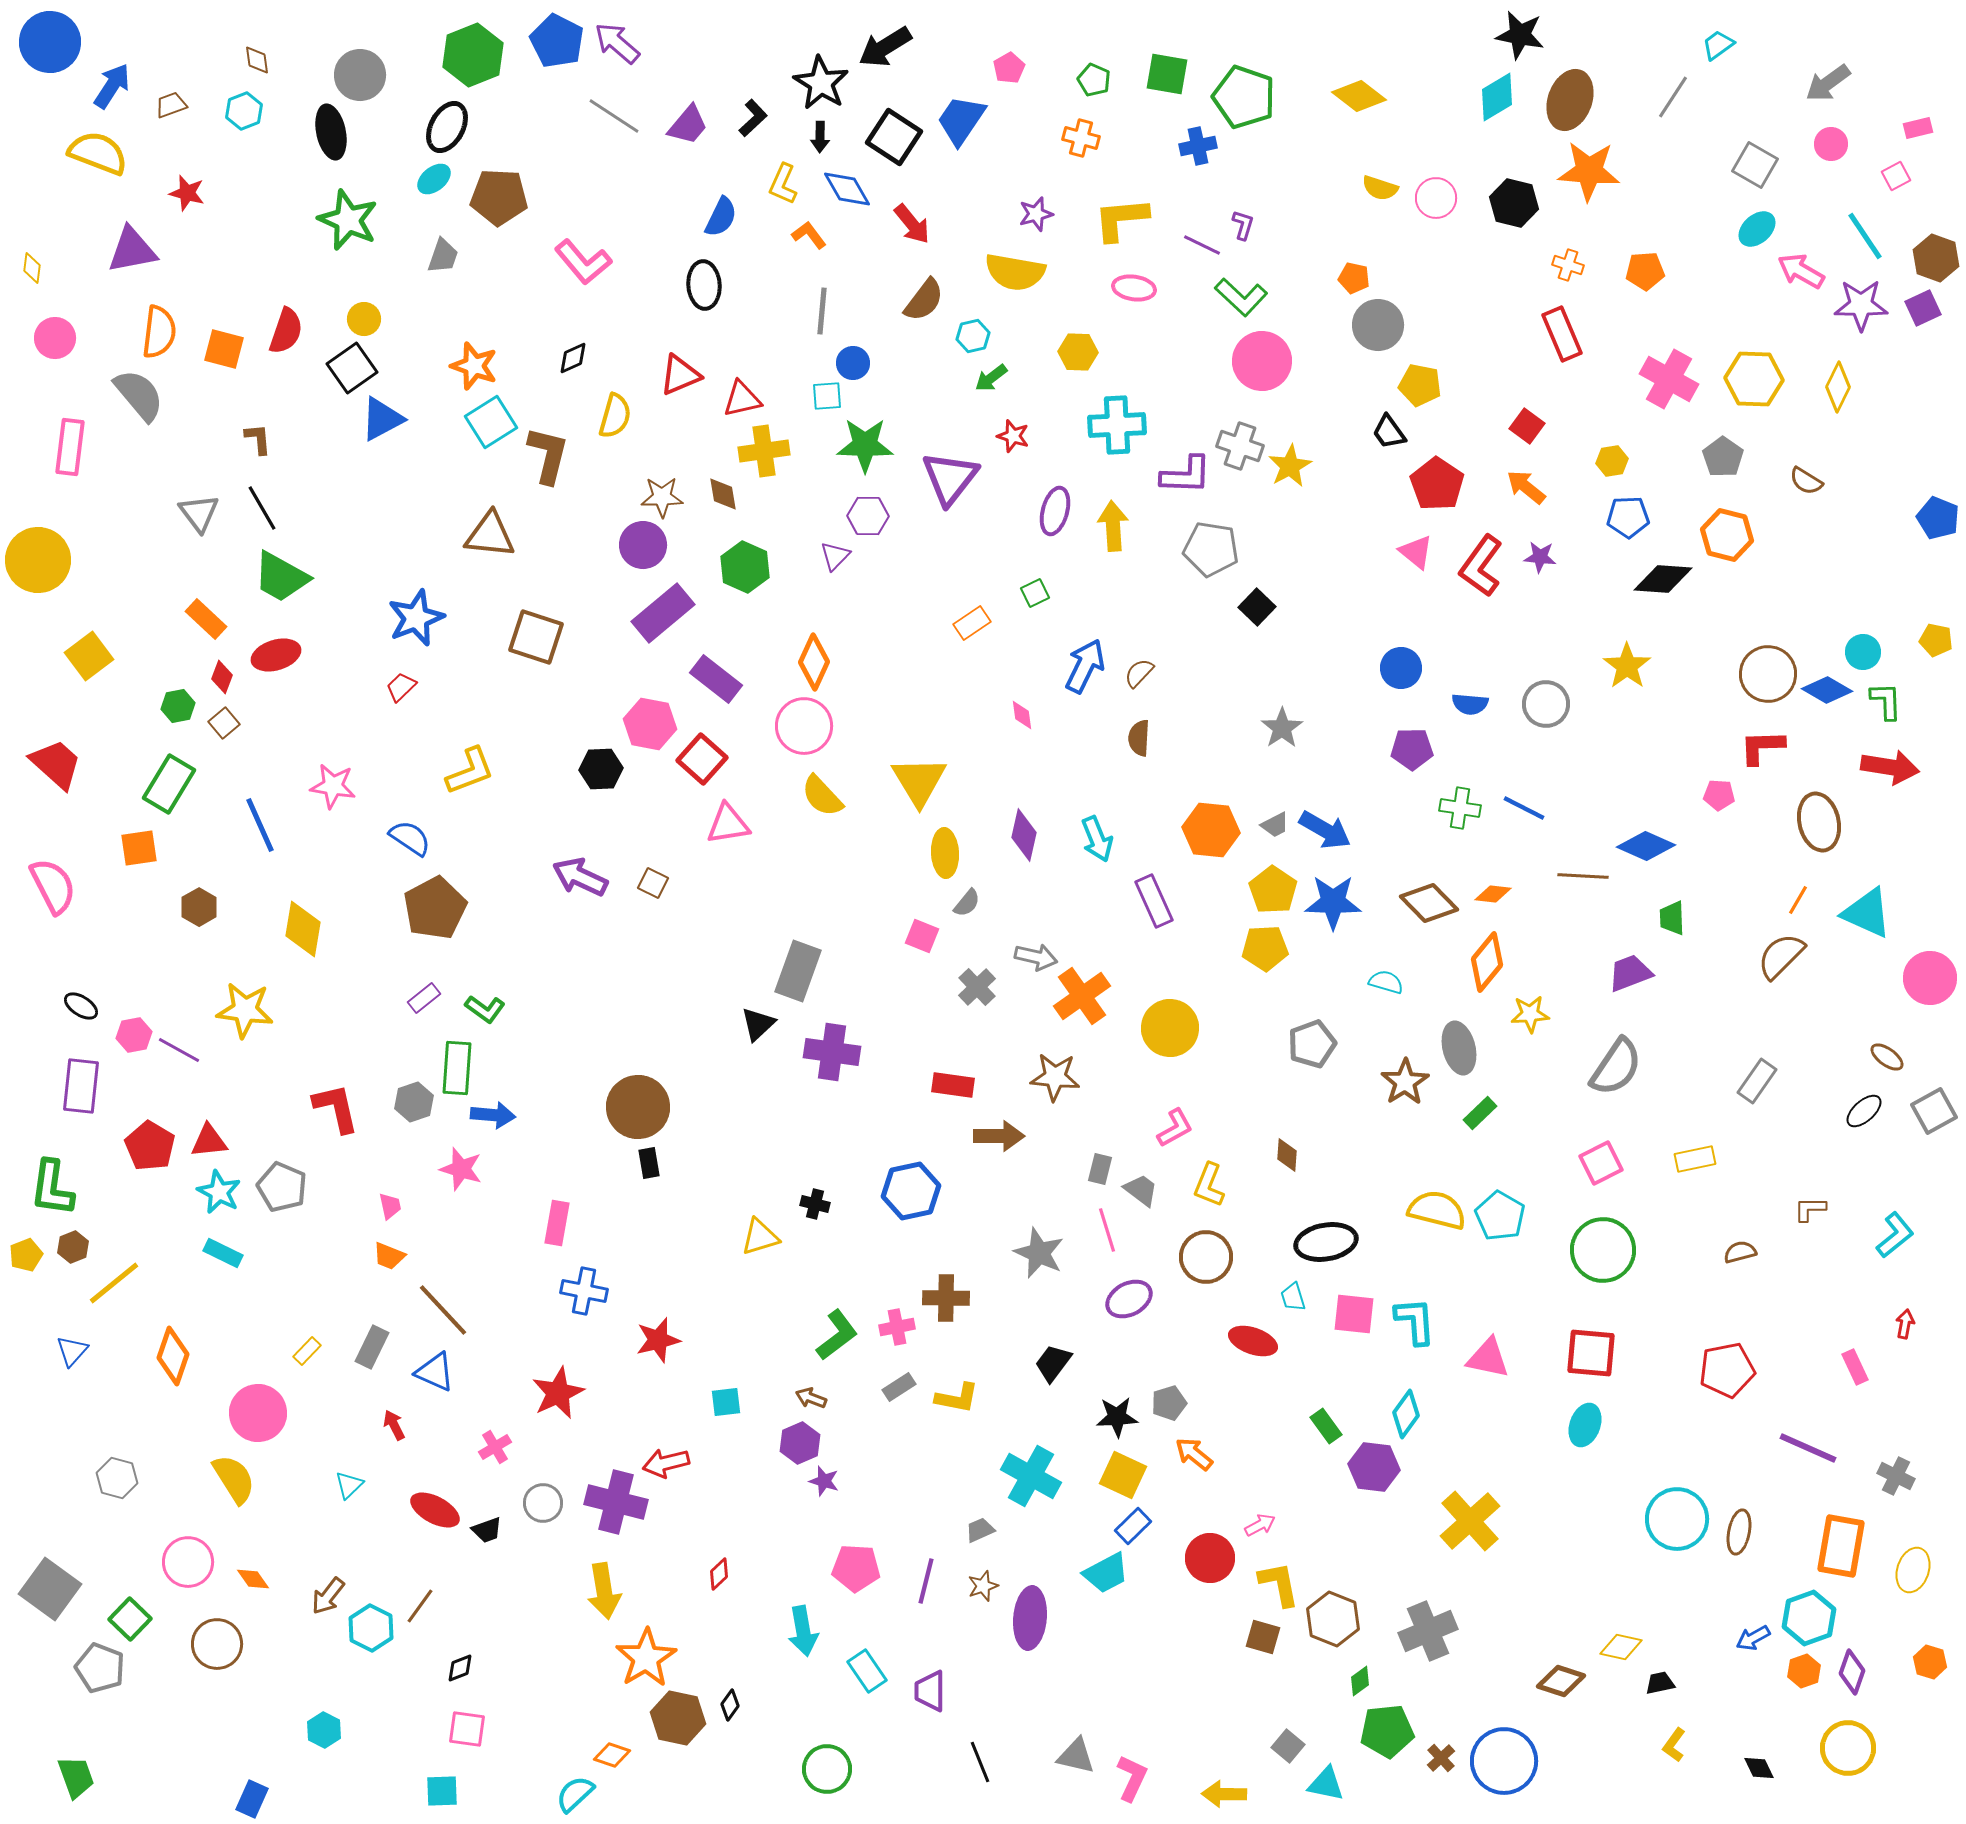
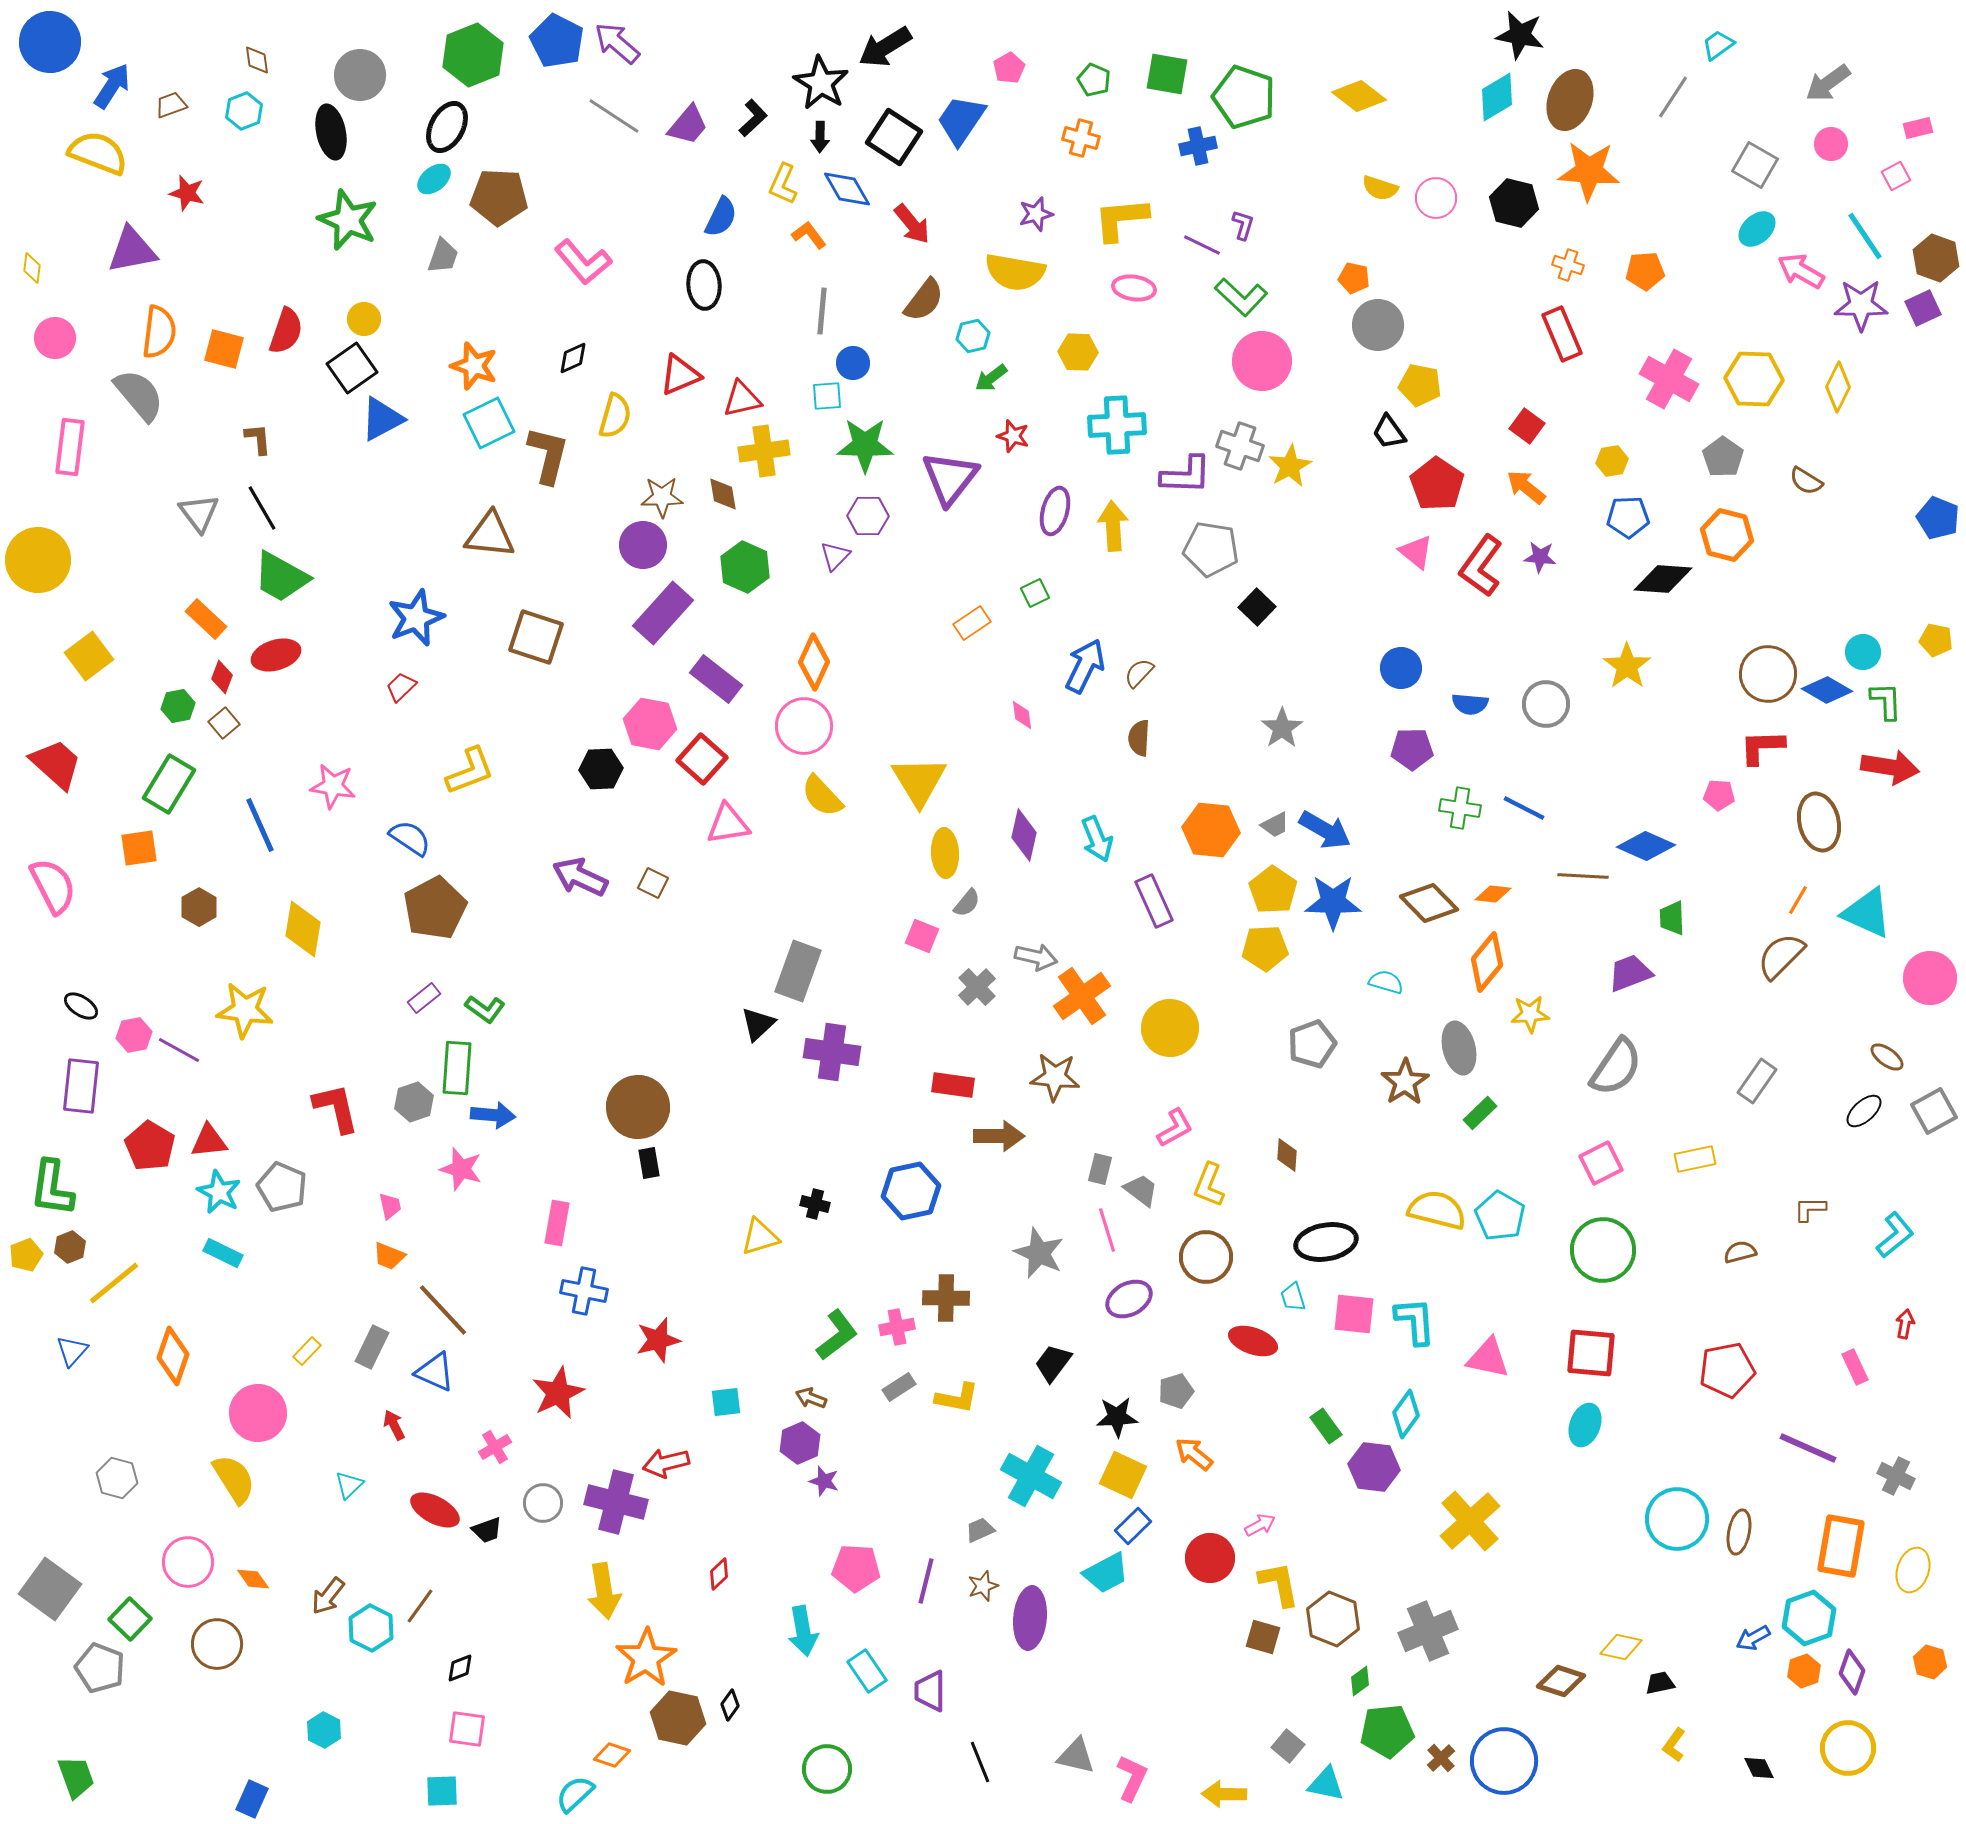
cyan square at (491, 422): moved 2 px left, 1 px down; rotated 6 degrees clockwise
purple rectangle at (663, 613): rotated 8 degrees counterclockwise
brown hexagon at (73, 1247): moved 3 px left
gray pentagon at (1169, 1403): moved 7 px right, 12 px up
